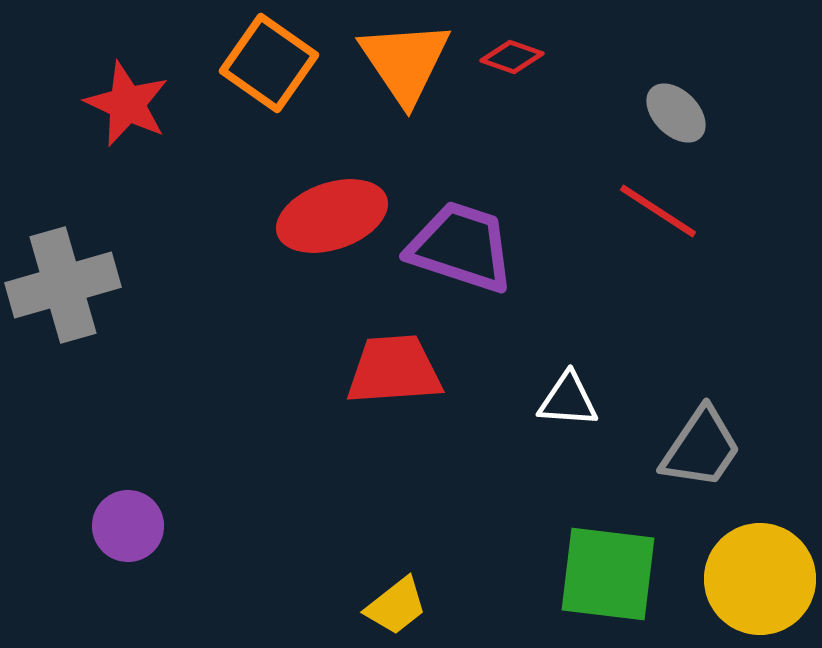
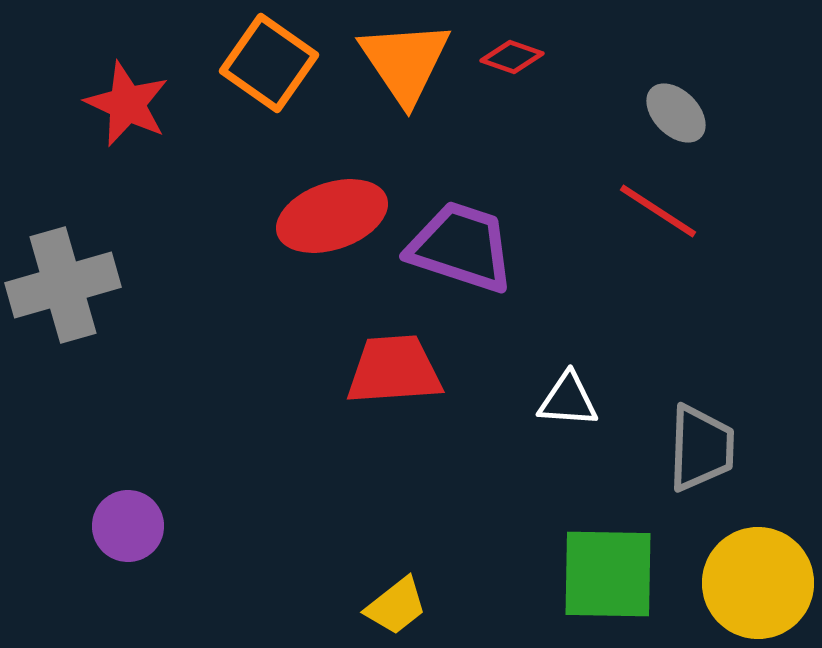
gray trapezoid: rotated 32 degrees counterclockwise
green square: rotated 6 degrees counterclockwise
yellow circle: moved 2 px left, 4 px down
